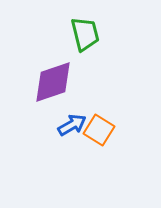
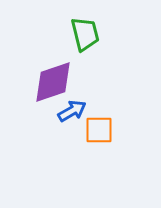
blue arrow: moved 14 px up
orange square: rotated 32 degrees counterclockwise
